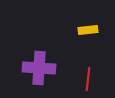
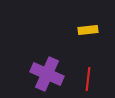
purple cross: moved 8 px right, 6 px down; rotated 20 degrees clockwise
